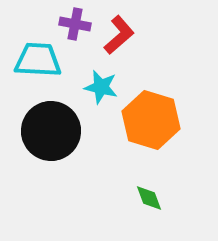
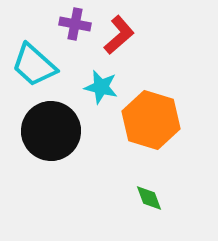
cyan trapezoid: moved 4 px left, 5 px down; rotated 141 degrees counterclockwise
